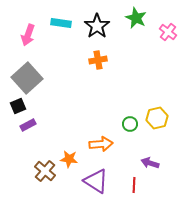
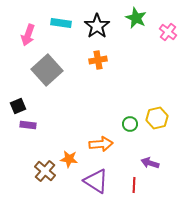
gray square: moved 20 px right, 8 px up
purple rectangle: rotated 35 degrees clockwise
